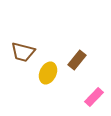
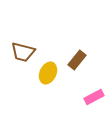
pink rectangle: rotated 18 degrees clockwise
